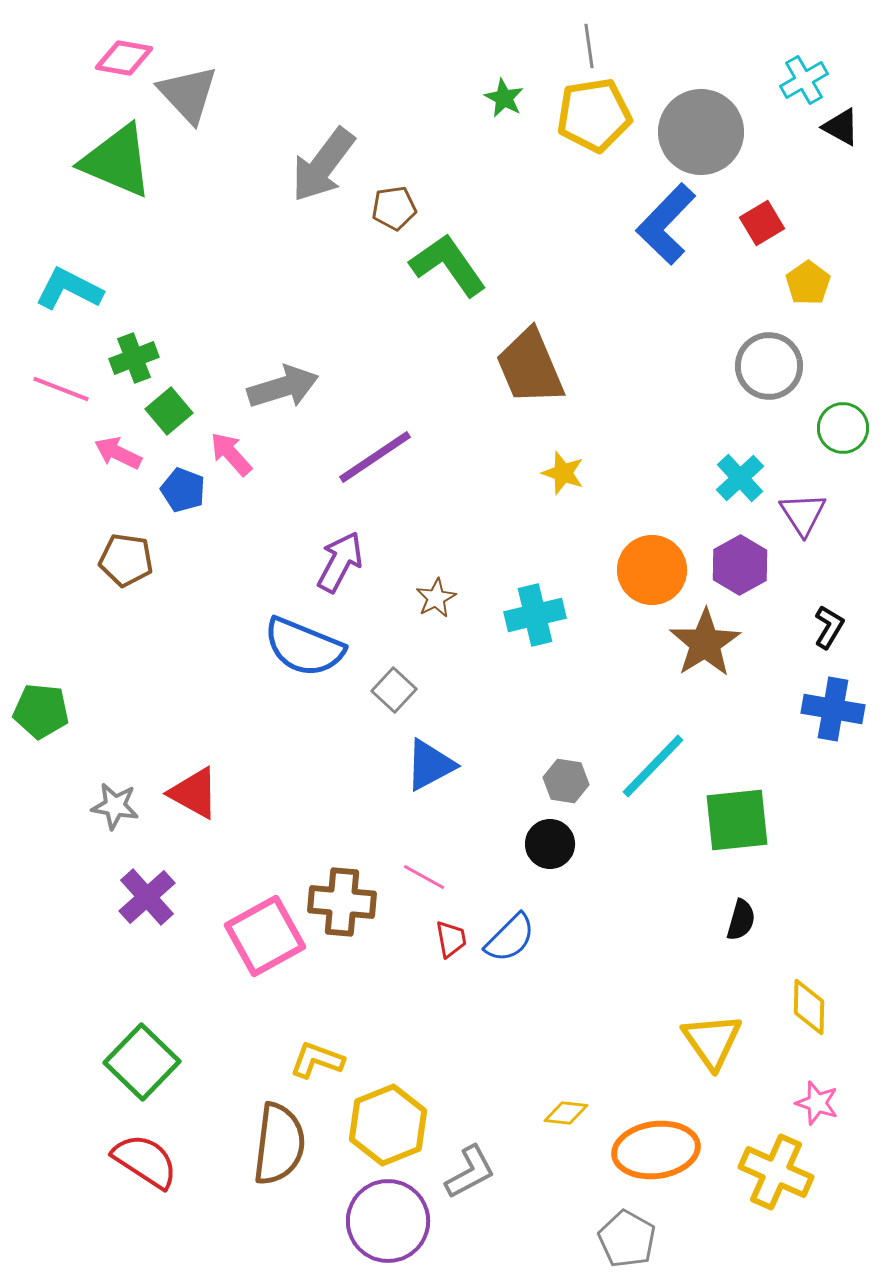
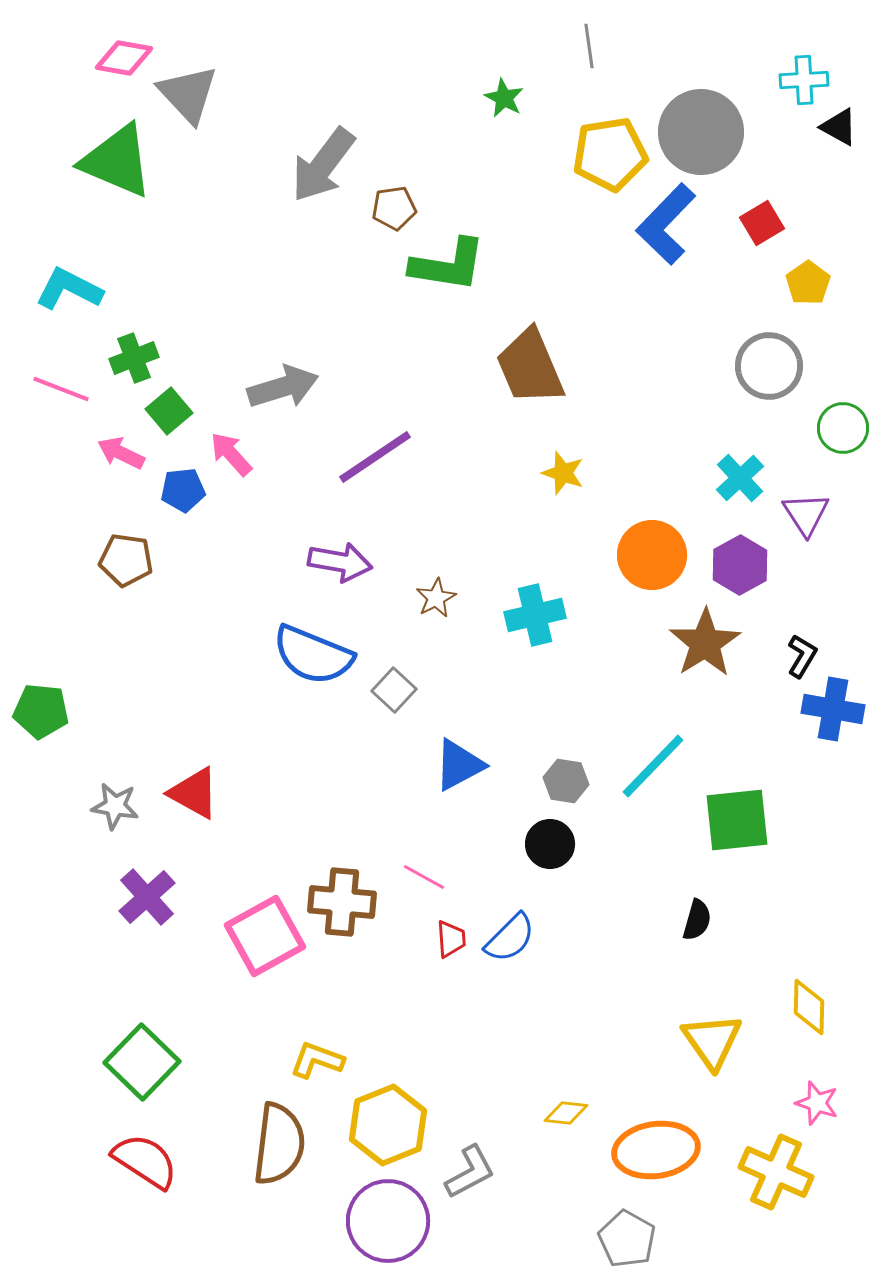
cyan cross at (804, 80): rotated 27 degrees clockwise
yellow pentagon at (594, 115): moved 16 px right, 39 px down
black triangle at (841, 127): moved 2 px left
green L-shape at (448, 265): rotated 134 degrees clockwise
pink arrow at (118, 453): moved 3 px right
blue pentagon at (183, 490): rotated 27 degrees counterclockwise
purple triangle at (803, 514): moved 3 px right
purple arrow at (340, 562): rotated 72 degrees clockwise
orange circle at (652, 570): moved 15 px up
black L-shape at (829, 627): moved 27 px left, 29 px down
blue semicircle at (304, 647): moved 9 px right, 8 px down
blue triangle at (430, 765): moved 29 px right
black semicircle at (741, 920): moved 44 px left
red trapezoid at (451, 939): rotated 6 degrees clockwise
